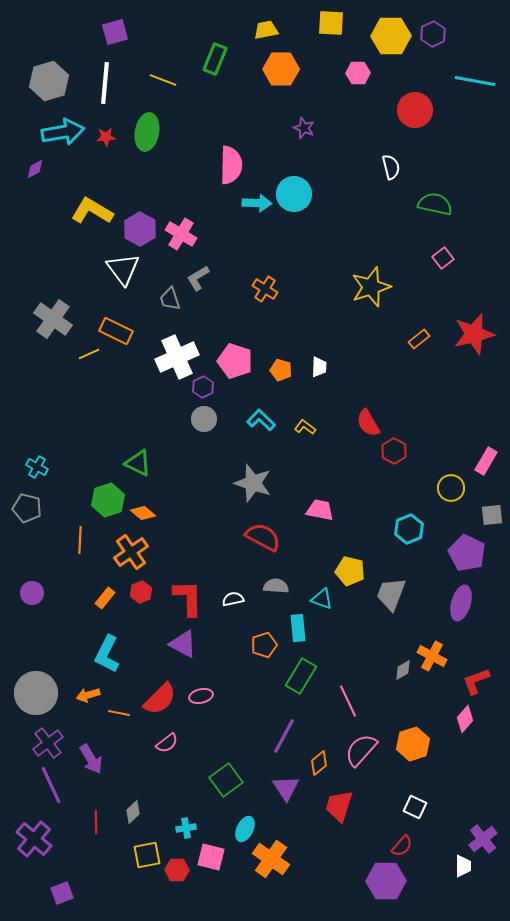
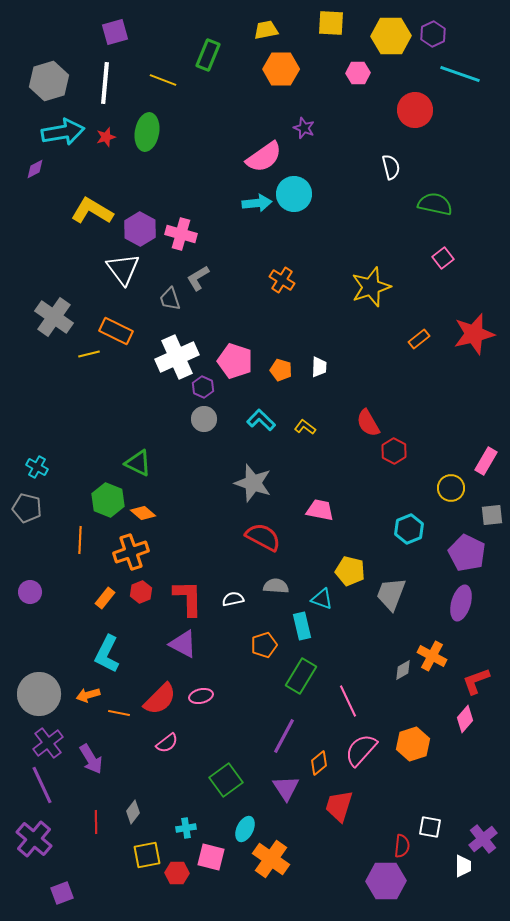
green rectangle at (215, 59): moved 7 px left, 4 px up
cyan line at (475, 81): moved 15 px left, 7 px up; rotated 9 degrees clockwise
red star at (106, 137): rotated 12 degrees counterclockwise
pink semicircle at (231, 165): moved 33 px right, 8 px up; rotated 54 degrees clockwise
cyan arrow at (257, 203): rotated 8 degrees counterclockwise
pink cross at (181, 234): rotated 16 degrees counterclockwise
orange cross at (265, 289): moved 17 px right, 9 px up
gray cross at (53, 319): moved 1 px right, 2 px up
yellow line at (89, 354): rotated 10 degrees clockwise
purple hexagon at (203, 387): rotated 10 degrees counterclockwise
green hexagon at (108, 500): rotated 20 degrees counterclockwise
orange cross at (131, 552): rotated 16 degrees clockwise
purple circle at (32, 593): moved 2 px left, 1 px up
cyan rectangle at (298, 628): moved 4 px right, 2 px up; rotated 8 degrees counterclockwise
gray circle at (36, 693): moved 3 px right, 1 px down
purple line at (51, 785): moved 9 px left
white square at (415, 807): moved 15 px right, 20 px down; rotated 15 degrees counterclockwise
gray diamond at (133, 812): rotated 10 degrees counterclockwise
red semicircle at (402, 846): rotated 35 degrees counterclockwise
red hexagon at (177, 870): moved 3 px down
